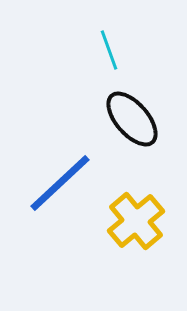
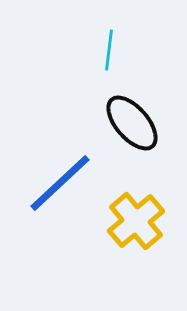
cyan line: rotated 27 degrees clockwise
black ellipse: moved 4 px down
